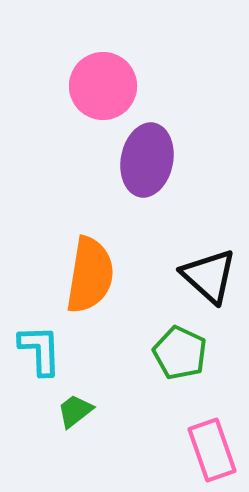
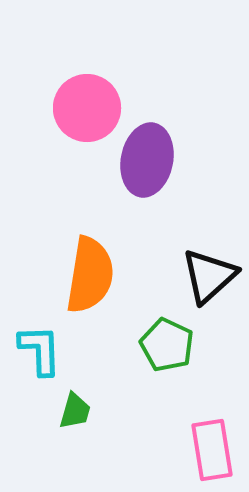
pink circle: moved 16 px left, 22 px down
black triangle: rotated 36 degrees clockwise
green pentagon: moved 13 px left, 8 px up
green trapezoid: rotated 144 degrees clockwise
pink rectangle: rotated 10 degrees clockwise
